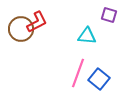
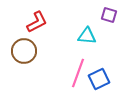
brown circle: moved 3 px right, 22 px down
blue square: rotated 25 degrees clockwise
